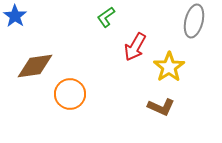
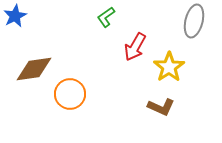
blue star: rotated 10 degrees clockwise
brown diamond: moved 1 px left, 3 px down
